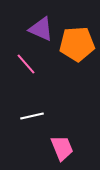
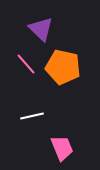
purple triangle: rotated 20 degrees clockwise
orange pentagon: moved 14 px left, 23 px down; rotated 16 degrees clockwise
